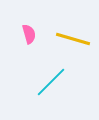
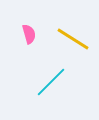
yellow line: rotated 16 degrees clockwise
